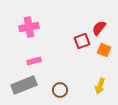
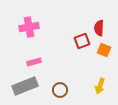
red semicircle: rotated 35 degrees counterclockwise
pink rectangle: moved 1 px down
gray rectangle: moved 1 px right, 1 px down
